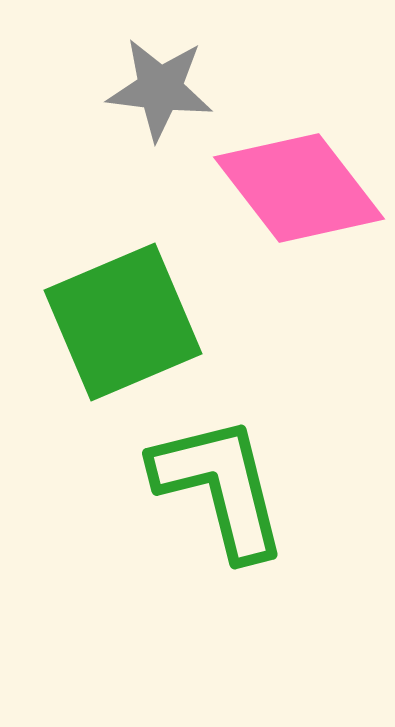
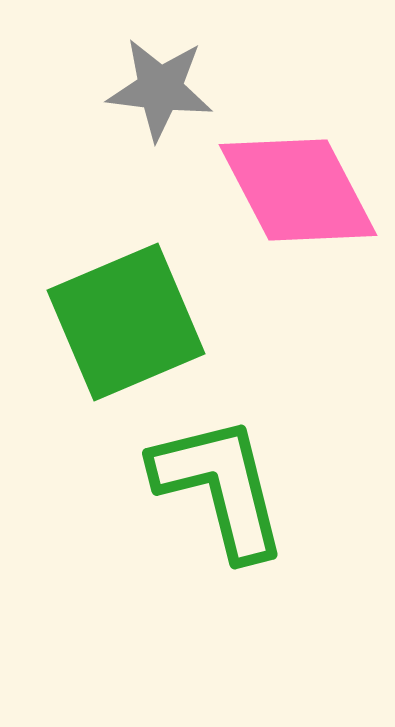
pink diamond: moved 1 px left, 2 px down; rotated 10 degrees clockwise
green square: moved 3 px right
